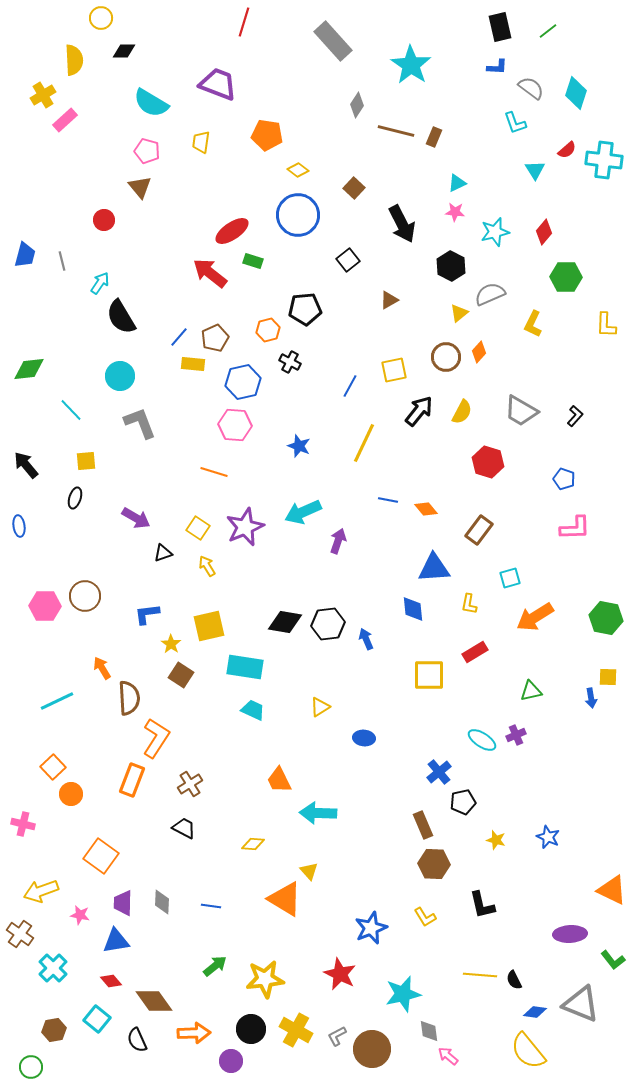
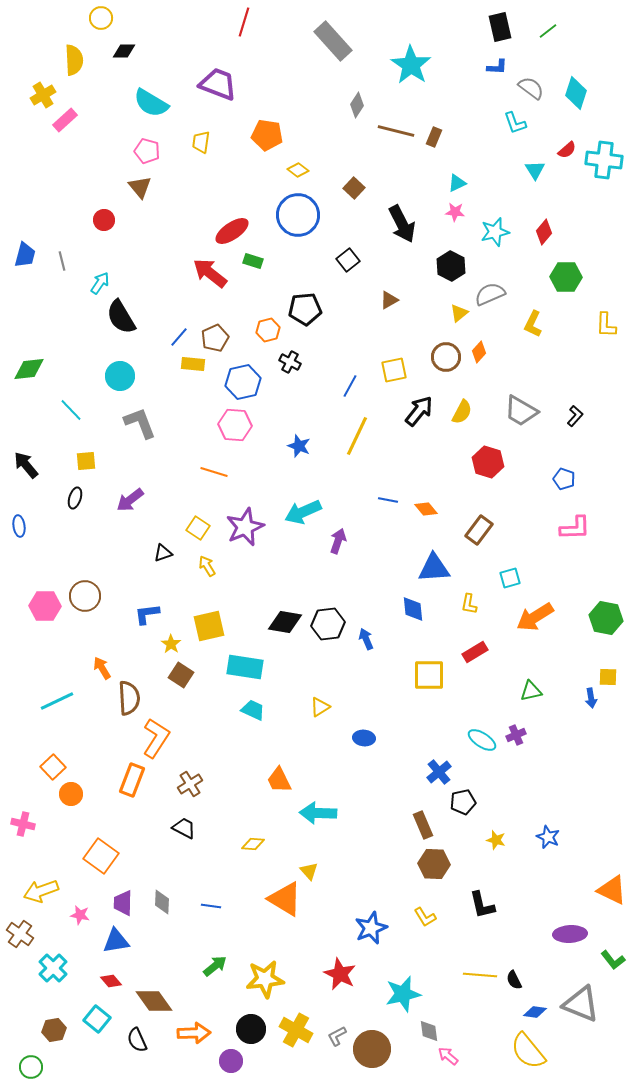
yellow line at (364, 443): moved 7 px left, 7 px up
purple arrow at (136, 518): moved 6 px left, 18 px up; rotated 112 degrees clockwise
